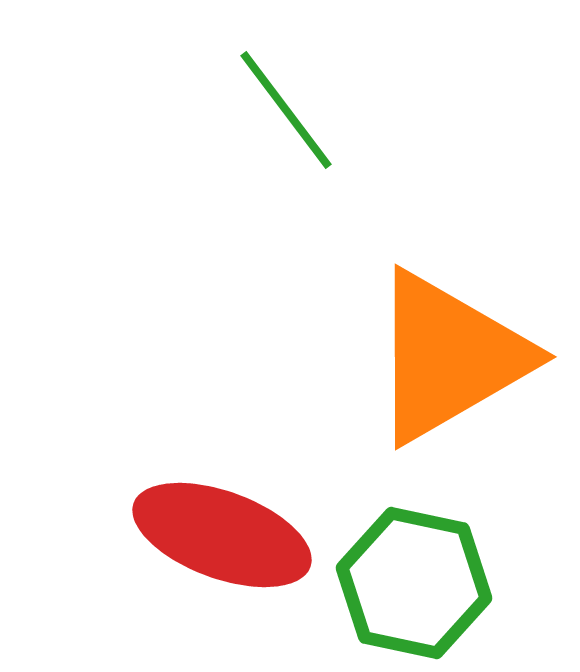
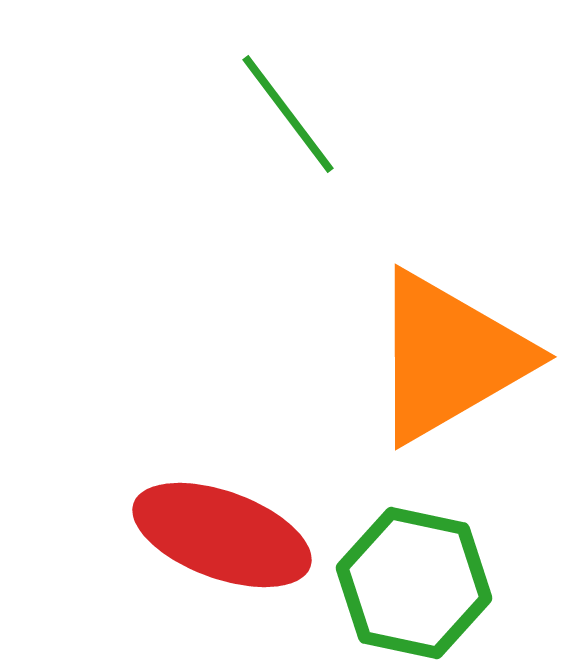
green line: moved 2 px right, 4 px down
